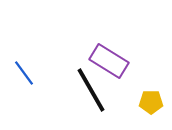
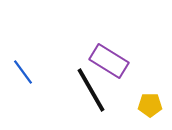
blue line: moved 1 px left, 1 px up
yellow pentagon: moved 1 px left, 3 px down
